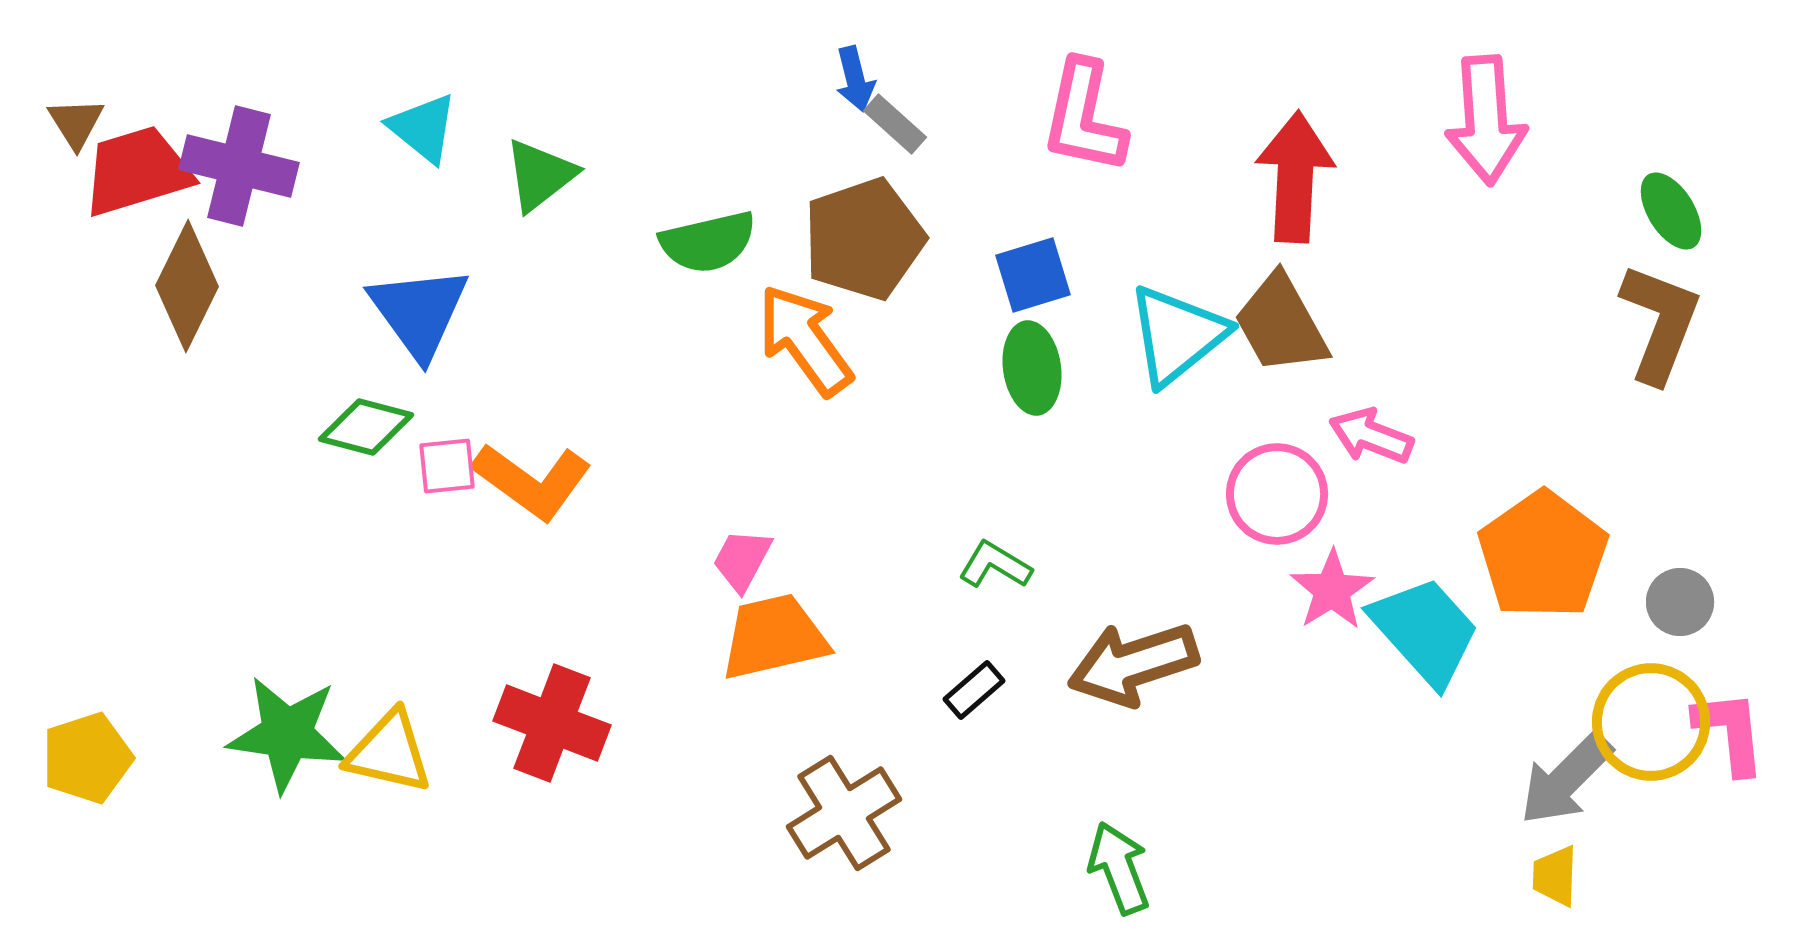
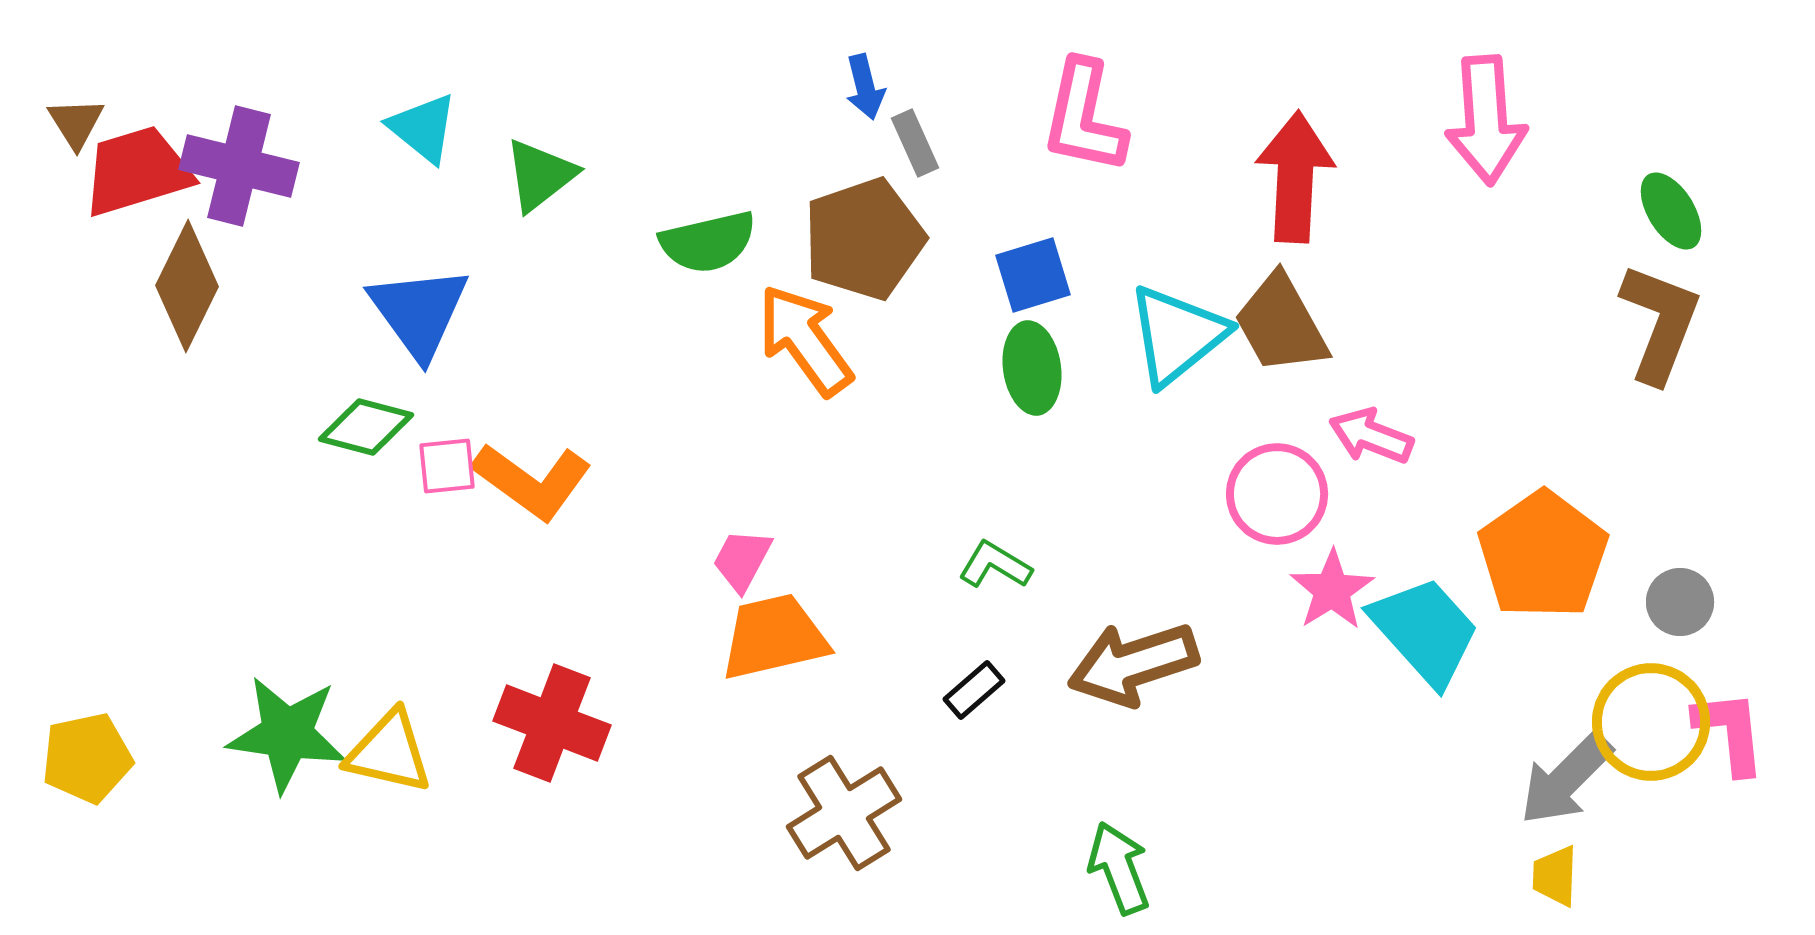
blue arrow at (855, 79): moved 10 px right, 8 px down
gray rectangle at (895, 124): moved 20 px right, 19 px down; rotated 24 degrees clockwise
yellow pentagon at (87, 758): rotated 6 degrees clockwise
